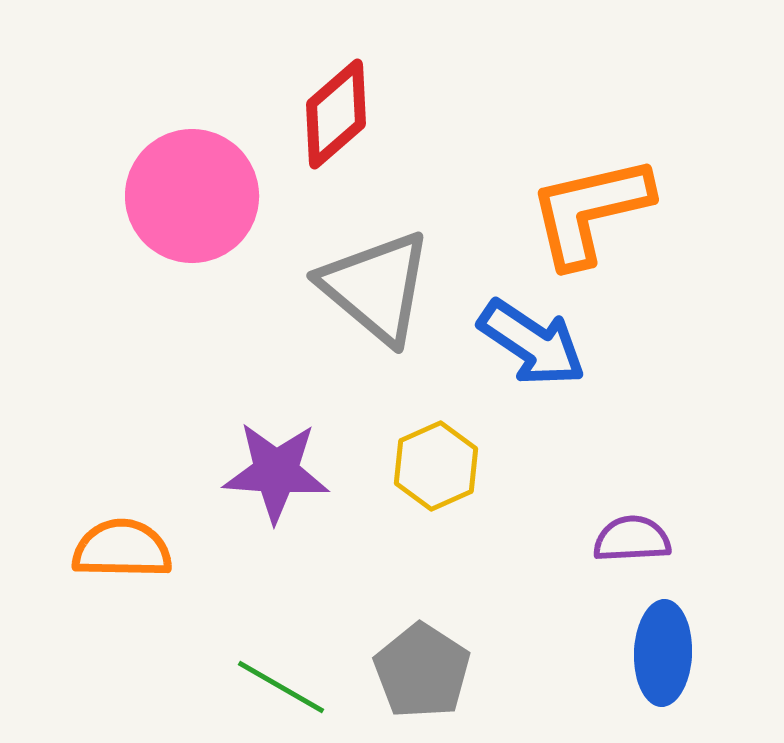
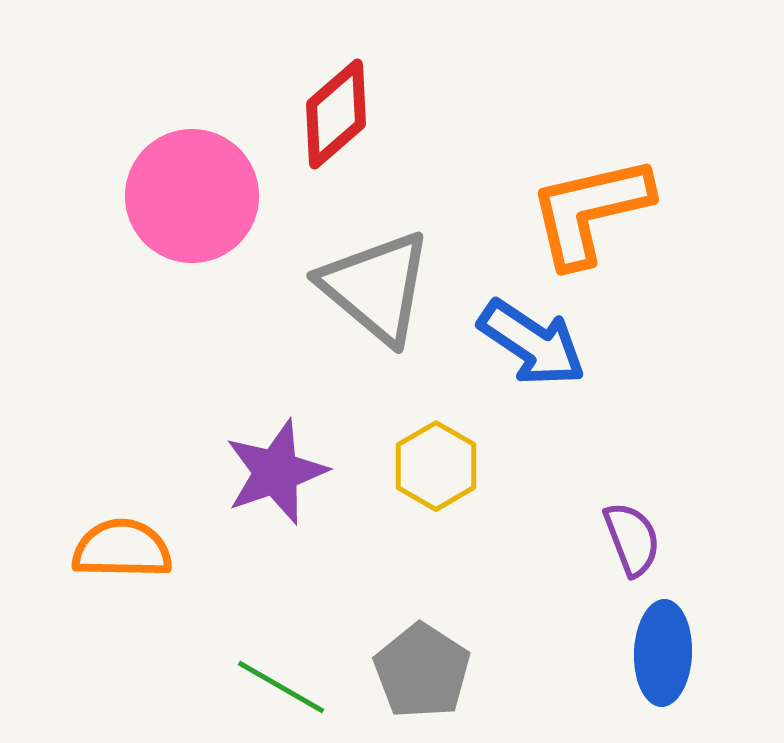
yellow hexagon: rotated 6 degrees counterclockwise
purple star: rotated 23 degrees counterclockwise
purple semicircle: rotated 72 degrees clockwise
